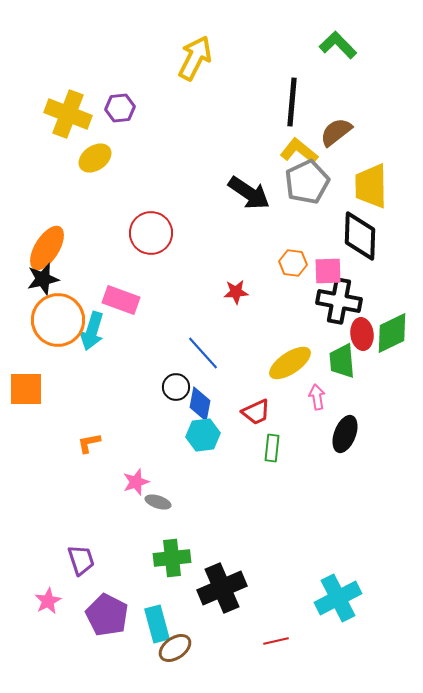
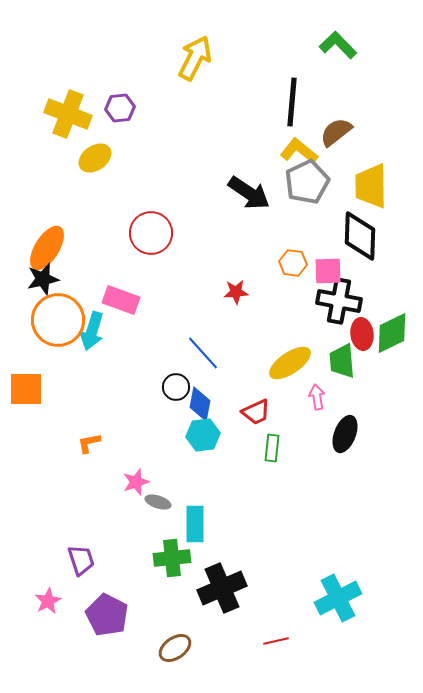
cyan rectangle at (157, 624): moved 38 px right, 100 px up; rotated 15 degrees clockwise
